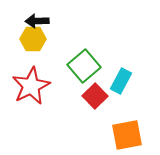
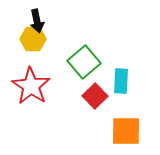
black arrow: rotated 100 degrees counterclockwise
green square: moved 4 px up
cyan rectangle: rotated 25 degrees counterclockwise
red star: rotated 12 degrees counterclockwise
orange square: moved 1 px left, 4 px up; rotated 12 degrees clockwise
